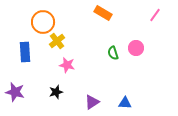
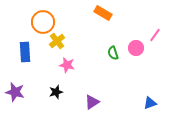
pink line: moved 20 px down
blue triangle: moved 25 px right; rotated 24 degrees counterclockwise
